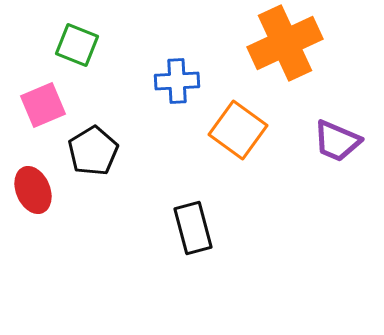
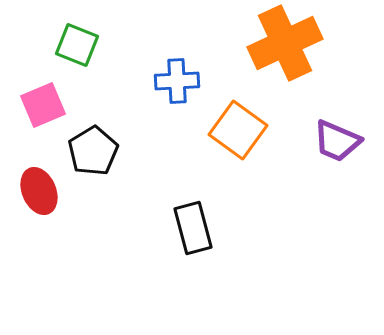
red ellipse: moved 6 px right, 1 px down
